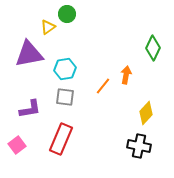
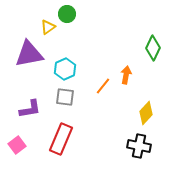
cyan hexagon: rotated 15 degrees counterclockwise
